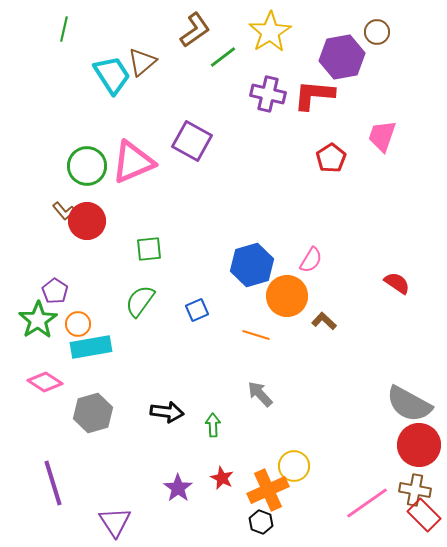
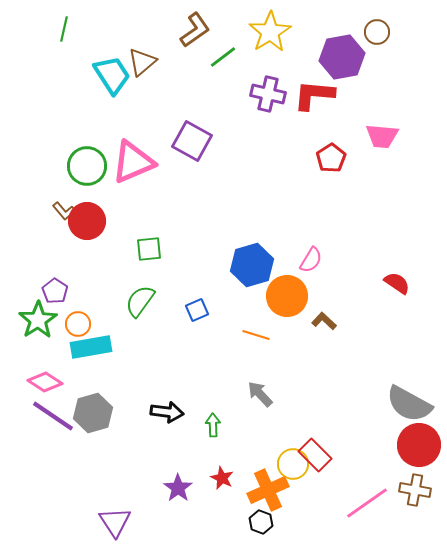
pink trapezoid at (382, 136): rotated 104 degrees counterclockwise
yellow circle at (294, 466): moved 1 px left, 2 px up
purple line at (53, 483): moved 67 px up; rotated 39 degrees counterclockwise
red rectangle at (424, 515): moved 109 px left, 60 px up
